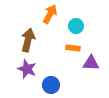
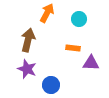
orange arrow: moved 3 px left, 1 px up
cyan circle: moved 3 px right, 7 px up
